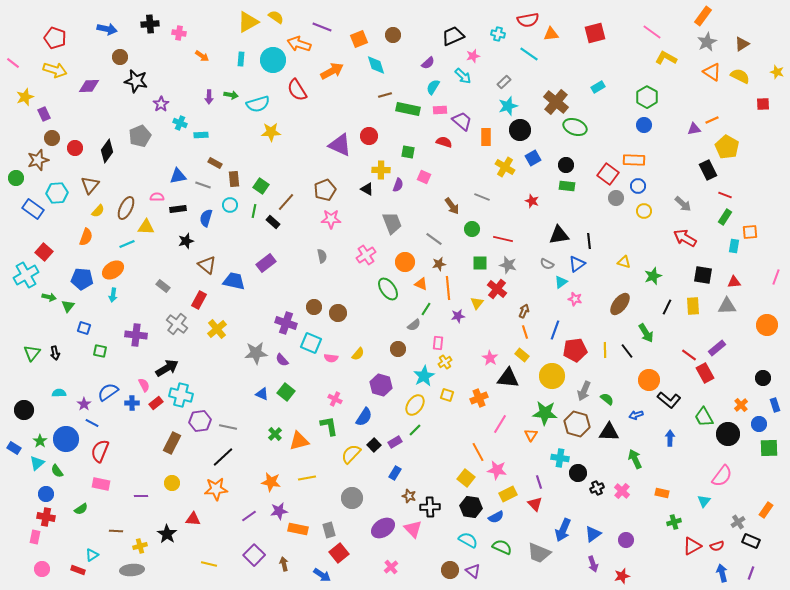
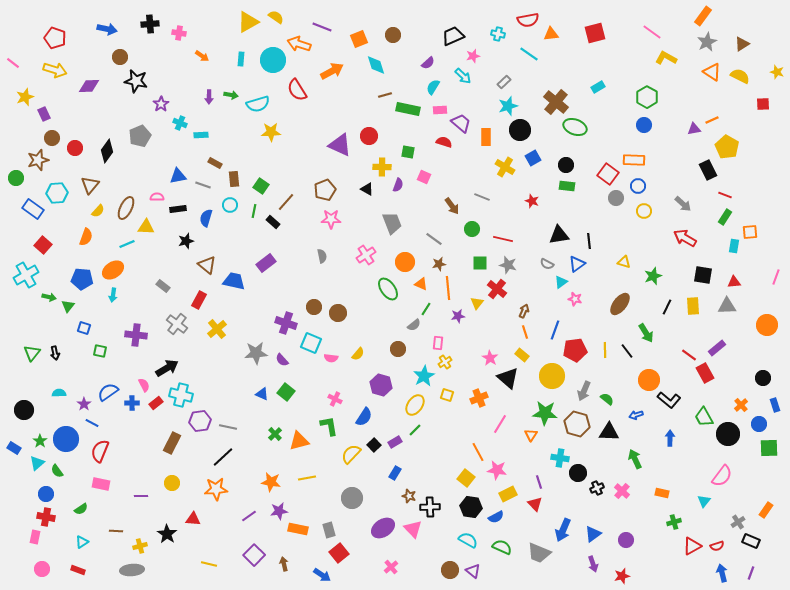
purple trapezoid at (462, 121): moved 1 px left, 2 px down
yellow cross at (381, 170): moved 1 px right, 3 px up
red square at (44, 252): moved 1 px left, 7 px up
black triangle at (508, 378): rotated 35 degrees clockwise
cyan triangle at (92, 555): moved 10 px left, 13 px up
